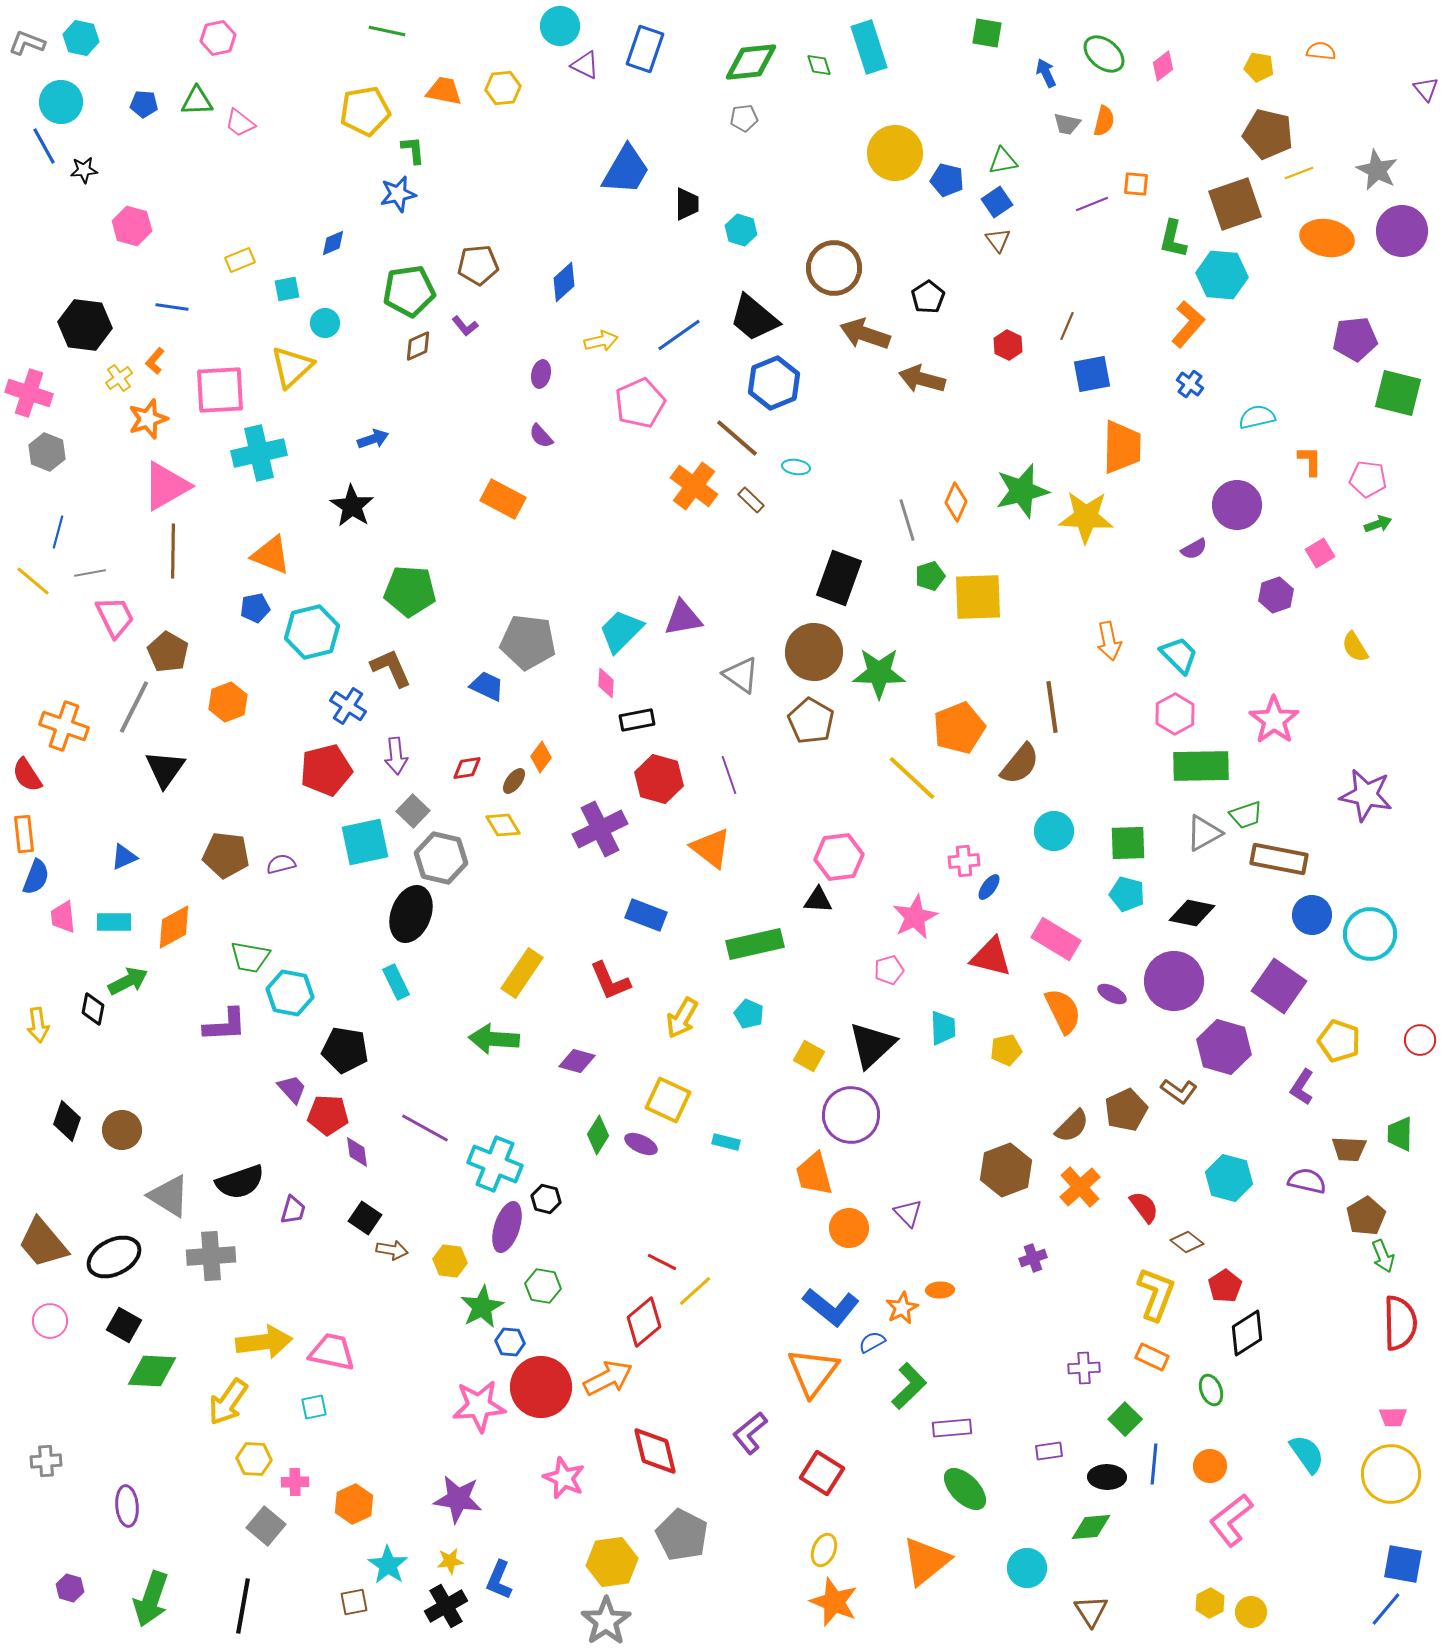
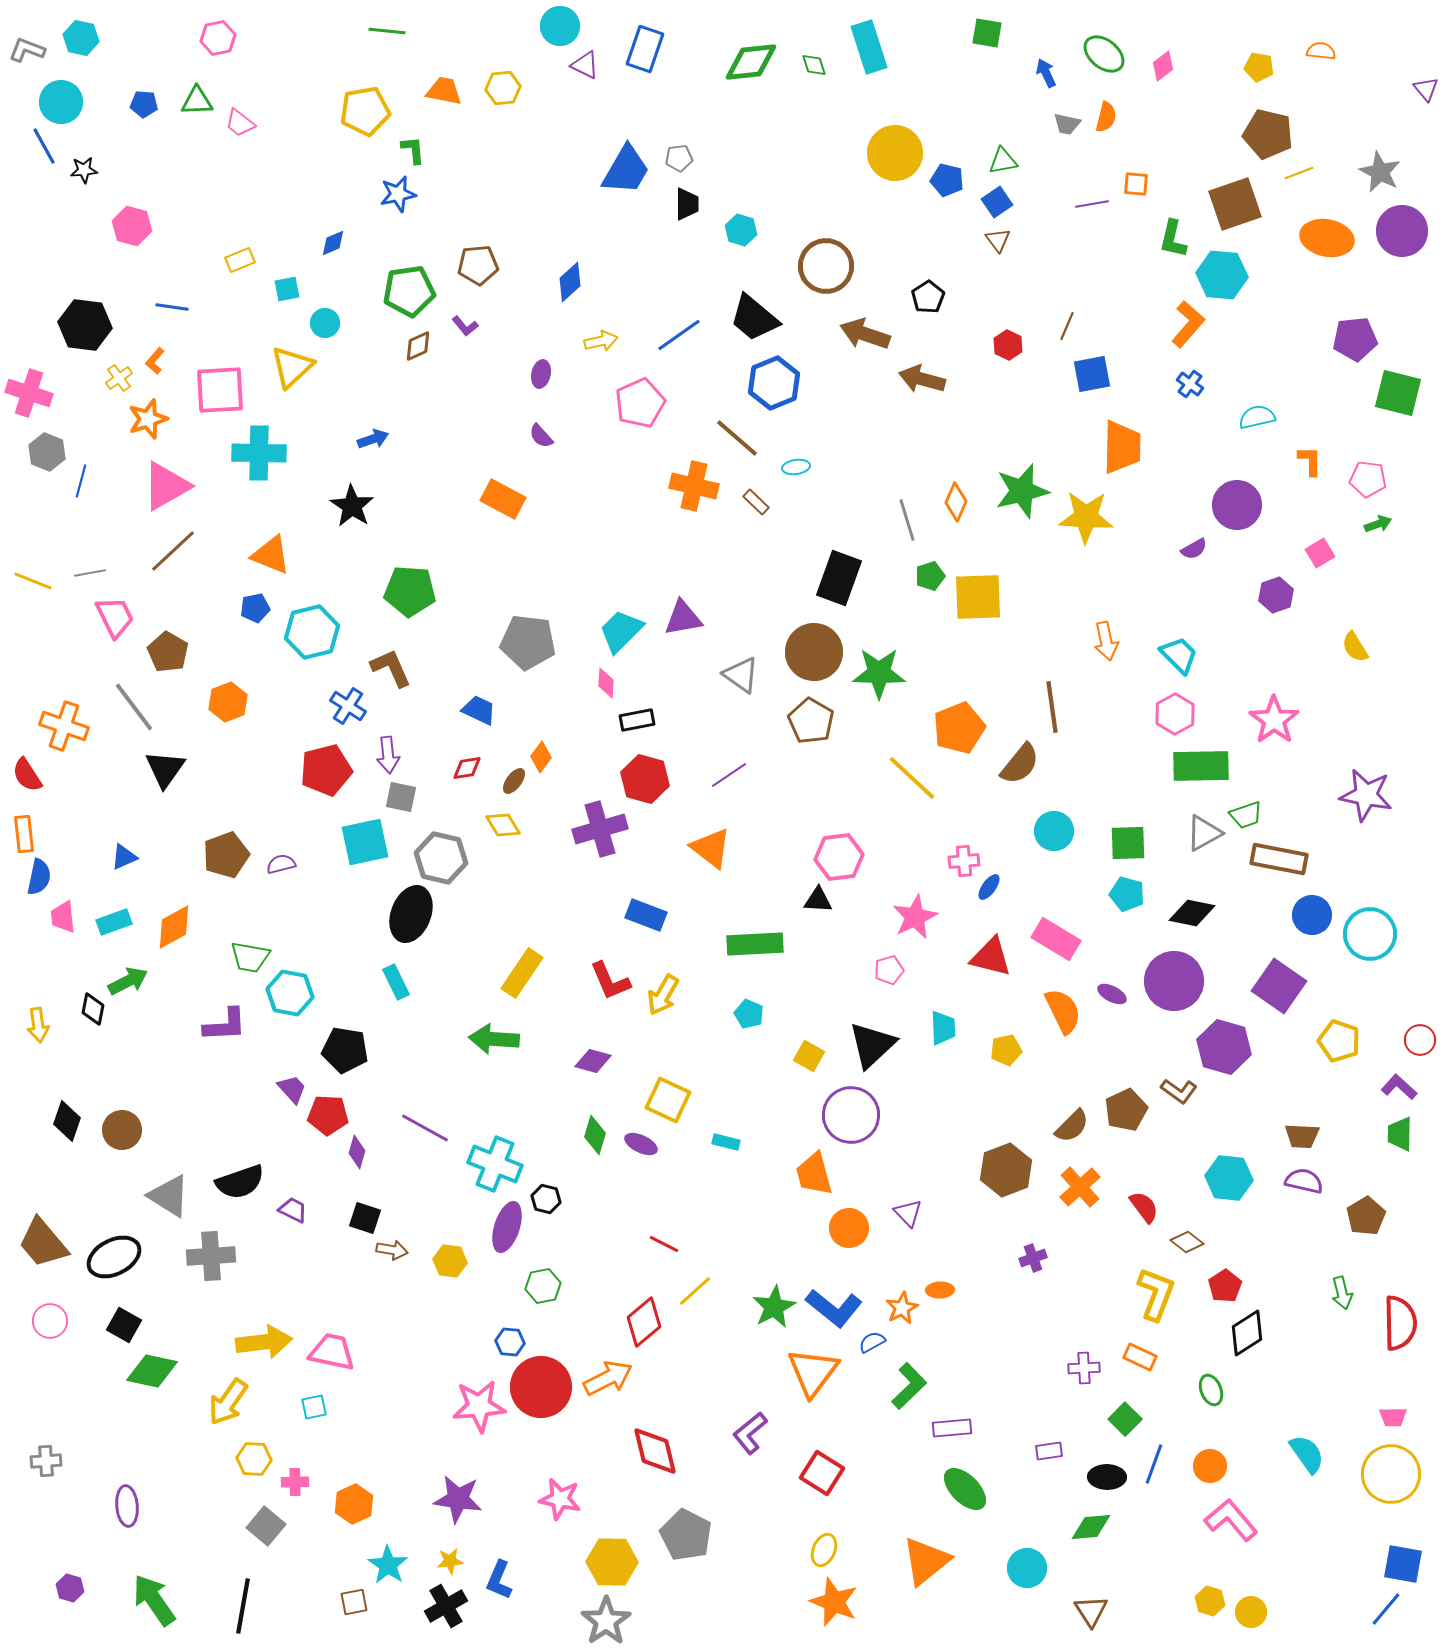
green line at (387, 31): rotated 6 degrees counterclockwise
gray L-shape at (27, 43): moved 7 px down
green diamond at (819, 65): moved 5 px left
gray pentagon at (744, 118): moved 65 px left, 40 px down
orange semicircle at (1104, 121): moved 2 px right, 4 px up
gray star at (1377, 170): moved 3 px right, 2 px down
purple line at (1092, 204): rotated 12 degrees clockwise
brown circle at (834, 268): moved 8 px left, 2 px up
blue diamond at (564, 282): moved 6 px right
cyan cross at (259, 453): rotated 14 degrees clockwise
cyan ellipse at (796, 467): rotated 16 degrees counterclockwise
orange cross at (694, 486): rotated 24 degrees counterclockwise
brown rectangle at (751, 500): moved 5 px right, 2 px down
blue line at (58, 532): moved 23 px right, 51 px up
brown line at (173, 551): rotated 46 degrees clockwise
yellow line at (33, 581): rotated 18 degrees counterclockwise
orange arrow at (1109, 641): moved 3 px left
blue trapezoid at (487, 686): moved 8 px left, 24 px down
gray line at (134, 707): rotated 64 degrees counterclockwise
purple arrow at (396, 756): moved 8 px left, 1 px up
purple line at (729, 775): rotated 75 degrees clockwise
red hexagon at (659, 779): moved 14 px left
gray square at (413, 811): moved 12 px left, 14 px up; rotated 32 degrees counterclockwise
purple cross at (600, 829): rotated 10 degrees clockwise
brown pentagon at (226, 855): rotated 27 degrees counterclockwise
blue semicircle at (36, 877): moved 3 px right; rotated 9 degrees counterclockwise
cyan rectangle at (114, 922): rotated 20 degrees counterclockwise
green rectangle at (755, 944): rotated 10 degrees clockwise
yellow arrow at (682, 1018): moved 19 px left, 23 px up
purple diamond at (577, 1061): moved 16 px right
purple L-shape at (1302, 1087): moved 97 px right; rotated 99 degrees clockwise
green diamond at (598, 1135): moved 3 px left; rotated 15 degrees counterclockwise
brown trapezoid at (1349, 1149): moved 47 px left, 13 px up
purple diamond at (357, 1152): rotated 24 degrees clockwise
cyan hexagon at (1229, 1178): rotated 9 degrees counterclockwise
purple semicircle at (1307, 1181): moved 3 px left
purple trapezoid at (293, 1210): rotated 80 degrees counterclockwise
black square at (365, 1218): rotated 16 degrees counterclockwise
green arrow at (1383, 1256): moved 41 px left, 37 px down; rotated 8 degrees clockwise
red line at (662, 1262): moved 2 px right, 18 px up
green hexagon at (543, 1286): rotated 20 degrees counterclockwise
green star at (482, 1307): moved 292 px right
blue L-shape at (831, 1307): moved 3 px right, 1 px down
orange rectangle at (1152, 1357): moved 12 px left
green diamond at (152, 1371): rotated 9 degrees clockwise
blue line at (1154, 1464): rotated 15 degrees clockwise
pink star at (564, 1478): moved 4 px left, 21 px down; rotated 12 degrees counterclockwise
pink L-shape at (1231, 1520): rotated 88 degrees clockwise
gray pentagon at (682, 1535): moved 4 px right
yellow hexagon at (612, 1562): rotated 9 degrees clockwise
green arrow at (151, 1599): moved 3 px right, 1 px down; rotated 126 degrees clockwise
yellow hexagon at (1210, 1603): moved 2 px up; rotated 16 degrees counterclockwise
